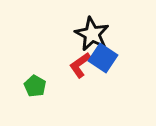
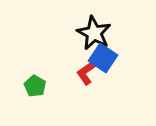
black star: moved 2 px right, 1 px up
red L-shape: moved 7 px right, 7 px down
